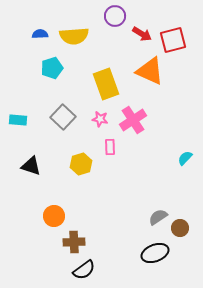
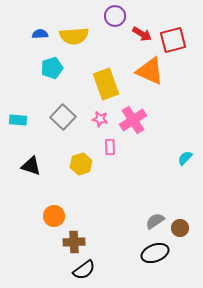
gray semicircle: moved 3 px left, 4 px down
